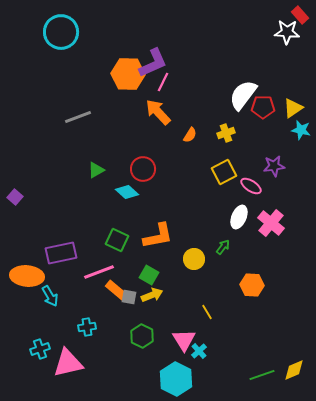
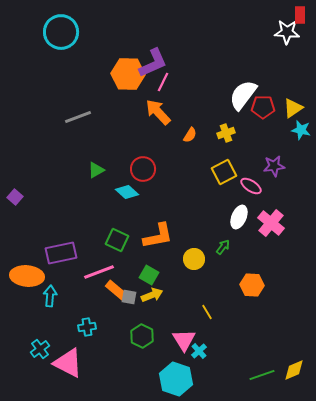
red rectangle at (300, 15): rotated 42 degrees clockwise
cyan arrow at (50, 296): rotated 145 degrees counterclockwise
cyan cross at (40, 349): rotated 18 degrees counterclockwise
pink triangle at (68, 363): rotated 40 degrees clockwise
cyan hexagon at (176, 379): rotated 8 degrees counterclockwise
